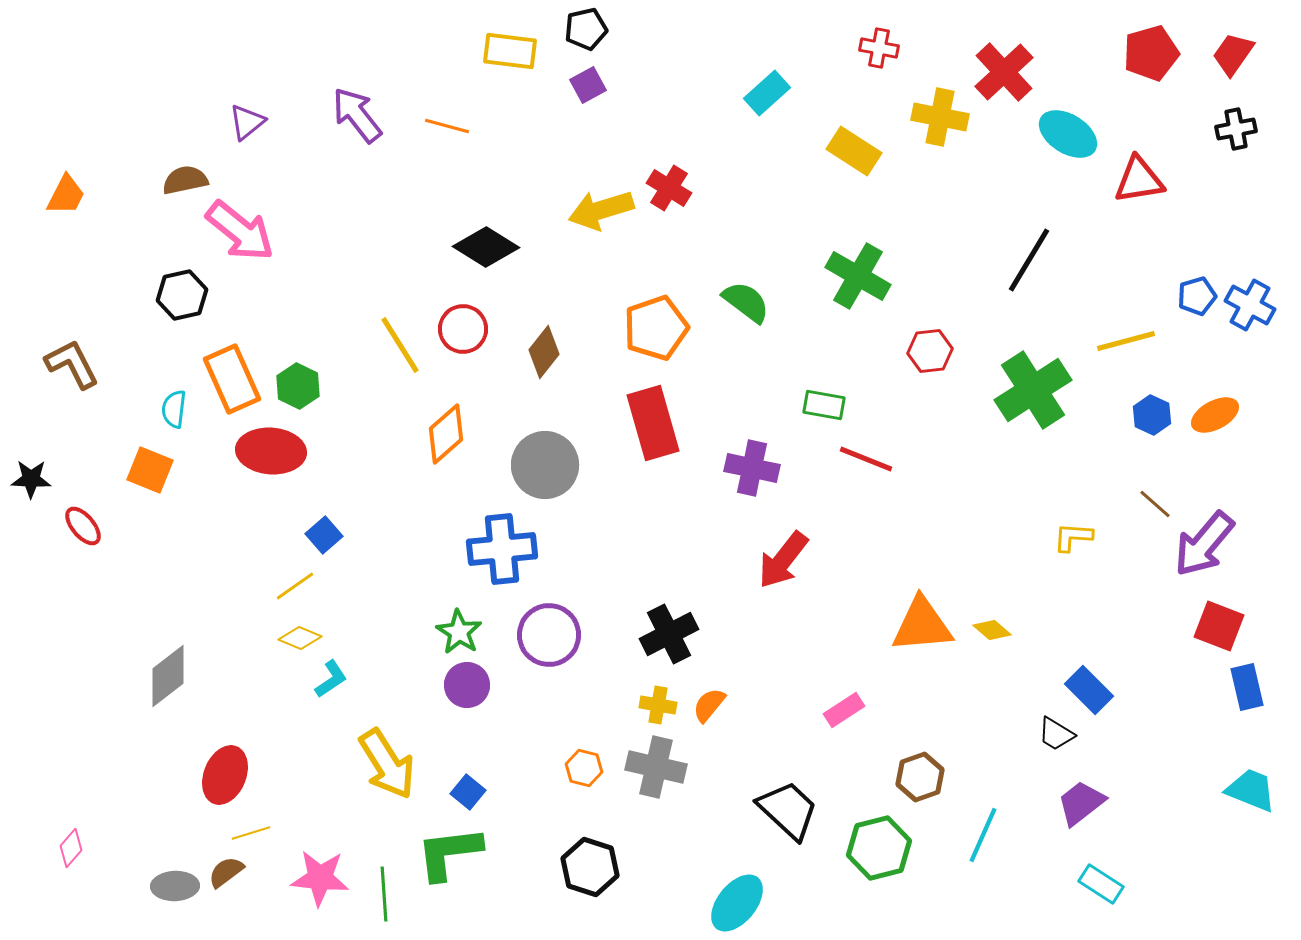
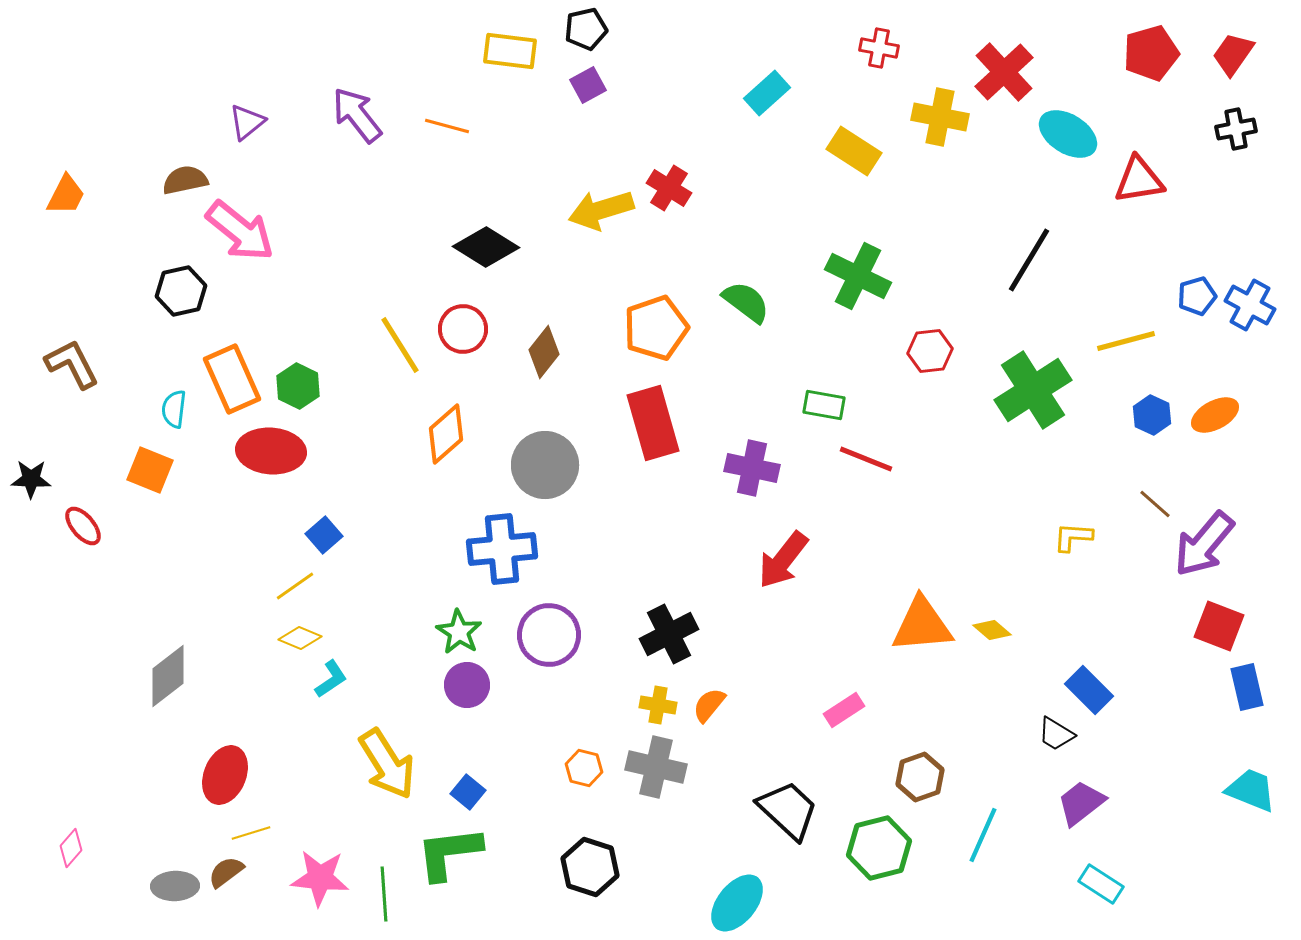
green cross at (858, 276): rotated 4 degrees counterclockwise
black hexagon at (182, 295): moved 1 px left, 4 px up
